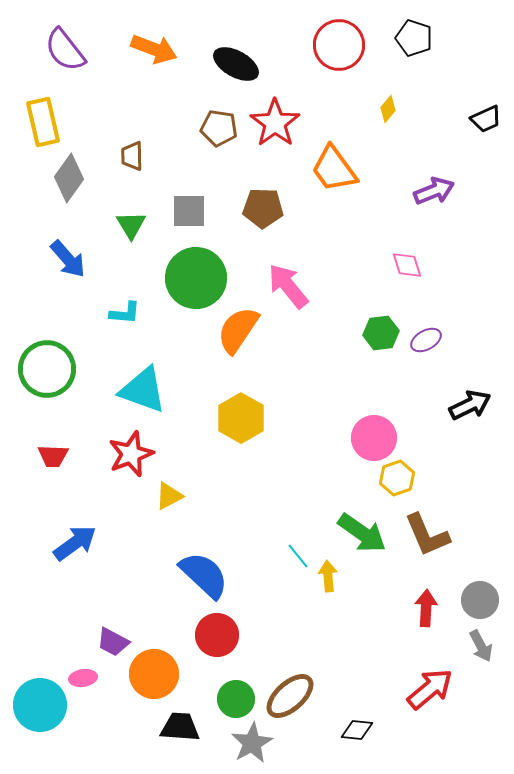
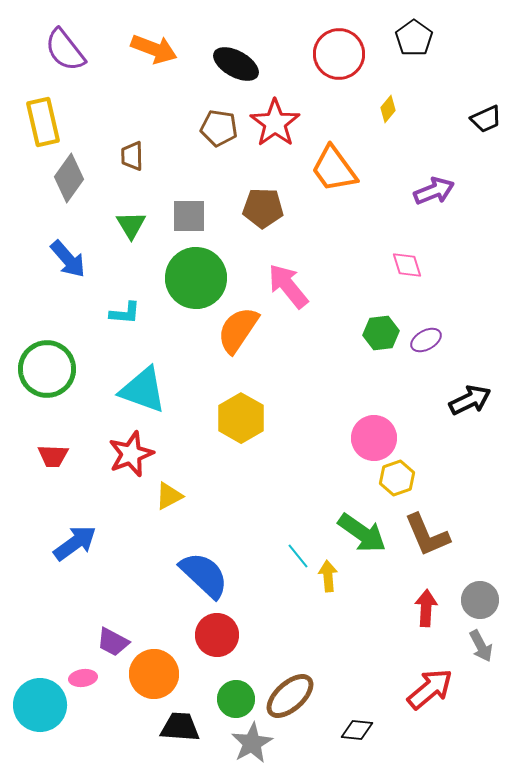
black pentagon at (414, 38): rotated 18 degrees clockwise
red circle at (339, 45): moved 9 px down
gray square at (189, 211): moved 5 px down
black arrow at (470, 405): moved 5 px up
